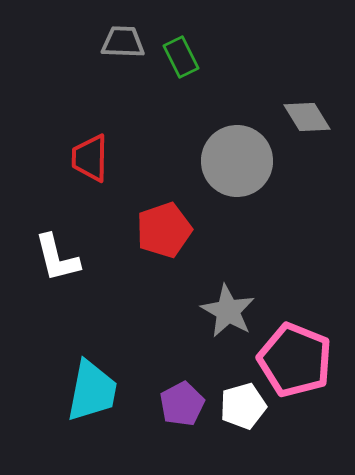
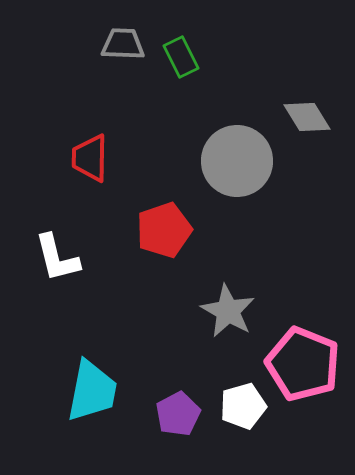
gray trapezoid: moved 2 px down
pink pentagon: moved 8 px right, 4 px down
purple pentagon: moved 4 px left, 10 px down
